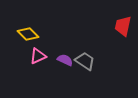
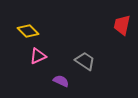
red trapezoid: moved 1 px left, 1 px up
yellow diamond: moved 3 px up
purple semicircle: moved 4 px left, 21 px down
